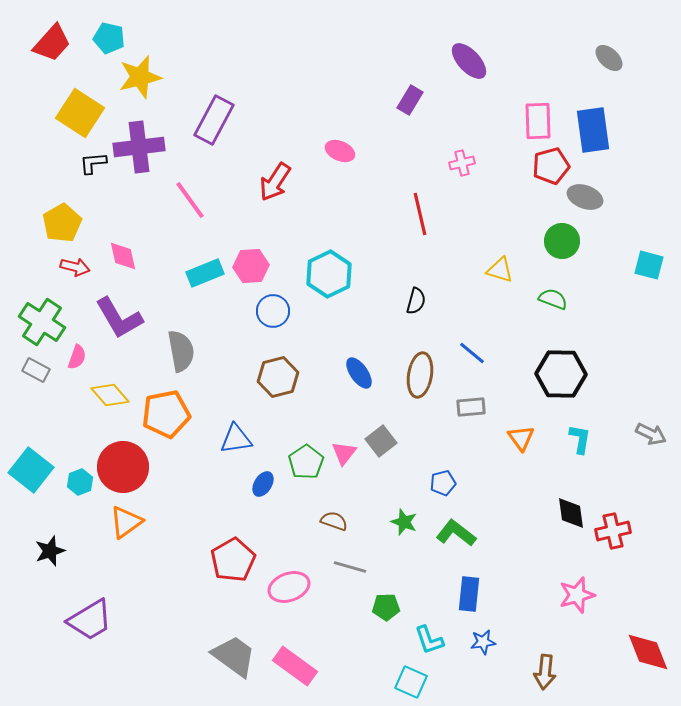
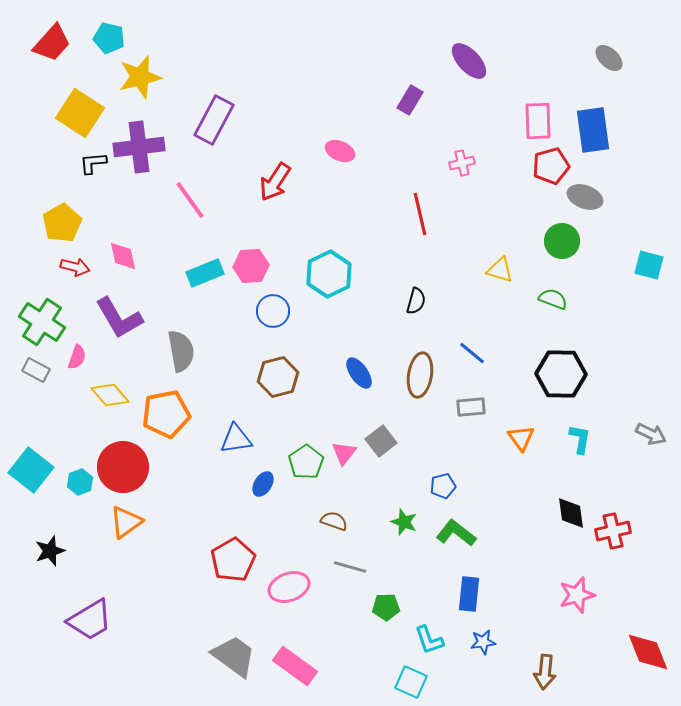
blue pentagon at (443, 483): moved 3 px down
